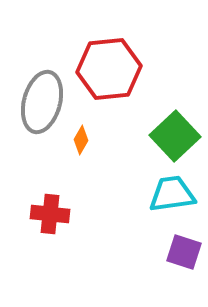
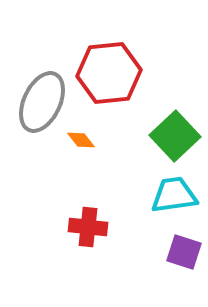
red hexagon: moved 4 px down
gray ellipse: rotated 10 degrees clockwise
orange diamond: rotated 68 degrees counterclockwise
cyan trapezoid: moved 2 px right, 1 px down
red cross: moved 38 px right, 13 px down
